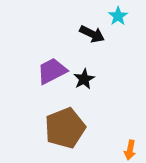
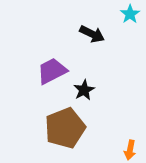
cyan star: moved 12 px right, 2 px up
black star: moved 11 px down
